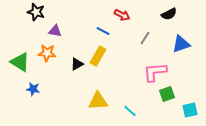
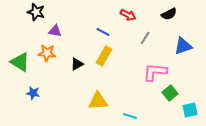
red arrow: moved 6 px right
blue line: moved 1 px down
blue triangle: moved 2 px right, 2 px down
yellow rectangle: moved 6 px right
pink L-shape: rotated 10 degrees clockwise
blue star: moved 4 px down
green square: moved 3 px right, 1 px up; rotated 21 degrees counterclockwise
cyan line: moved 5 px down; rotated 24 degrees counterclockwise
